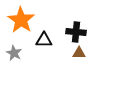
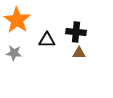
orange star: moved 4 px left
black triangle: moved 3 px right
gray star: rotated 21 degrees counterclockwise
